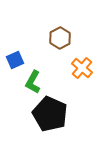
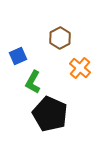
blue square: moved 3 px right, 4 px up
orange cross: moved 2 px left
